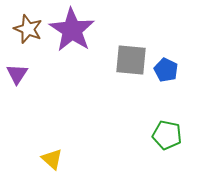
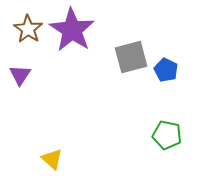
brown star: rotated 12 degrees clockwise
gray square: moved 3 px up; rotated 20 degrees counterclockwise
purple triangle: moved 3 px right, 1 px down
